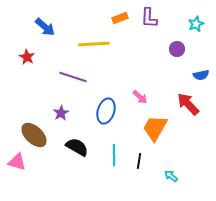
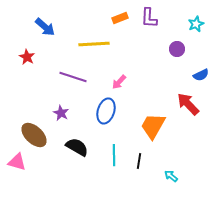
blue semicircle: rotated 14 degrees counterclockwise
pink arrow: moved 21 px left, 15 px up; rotated 91 degrees clockwise
purple star: rotated 14 degrees counterclockwise
orange trapezoid: moved 2 px left, 2 px up
